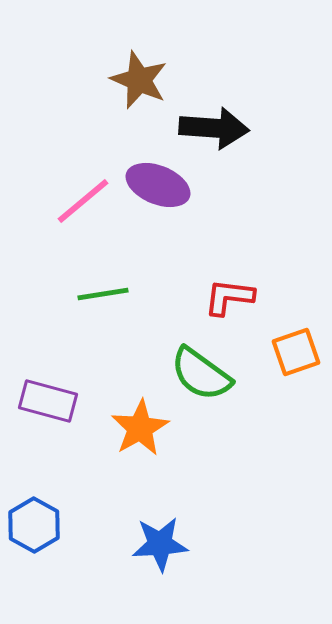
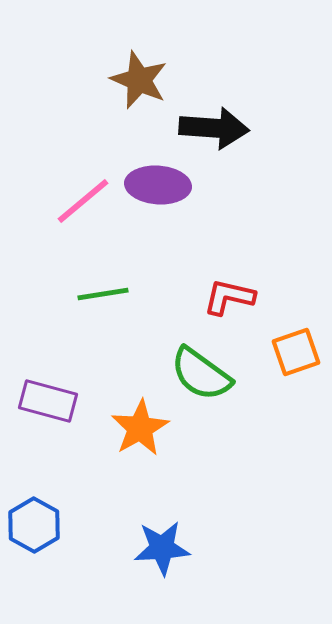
purple ellipse: rotated 18 degrees counterclockwise
red L-shape: rotated 6 degrees clockwise
blue star: moved 2 px right, 4 px down
